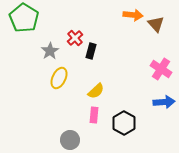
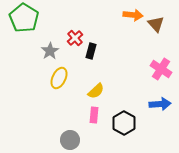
blue arrow: moved 4 px left, 2 px down
